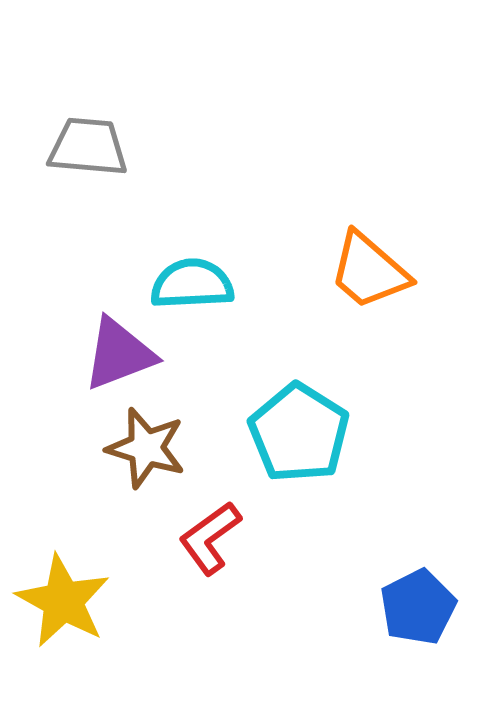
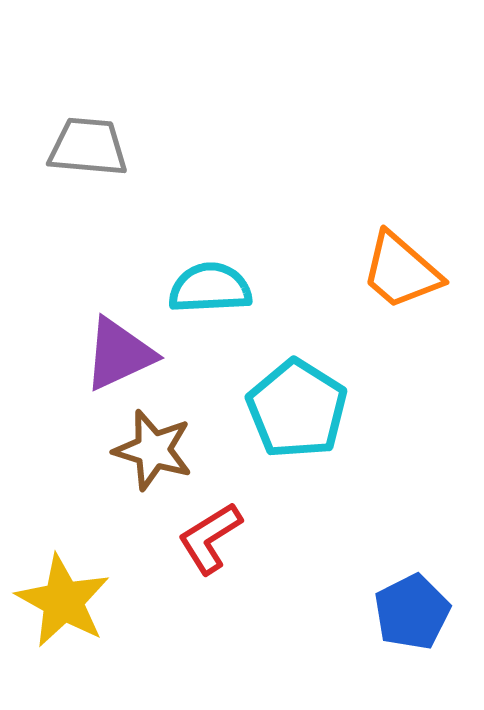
orange trapezoid: moved 32 px right
cyan semicircle: moved 18 px right, 4 px down
purple triangle: rotated 4 degrees counterclockwise
cyan pentagon: moved 2 px left, 24 px up
brown star: moved 7 px right, 2 px down
red L-shape: rotated 4 degrees clockwise
blue pentagon: moved 6 px left, 5 px down
